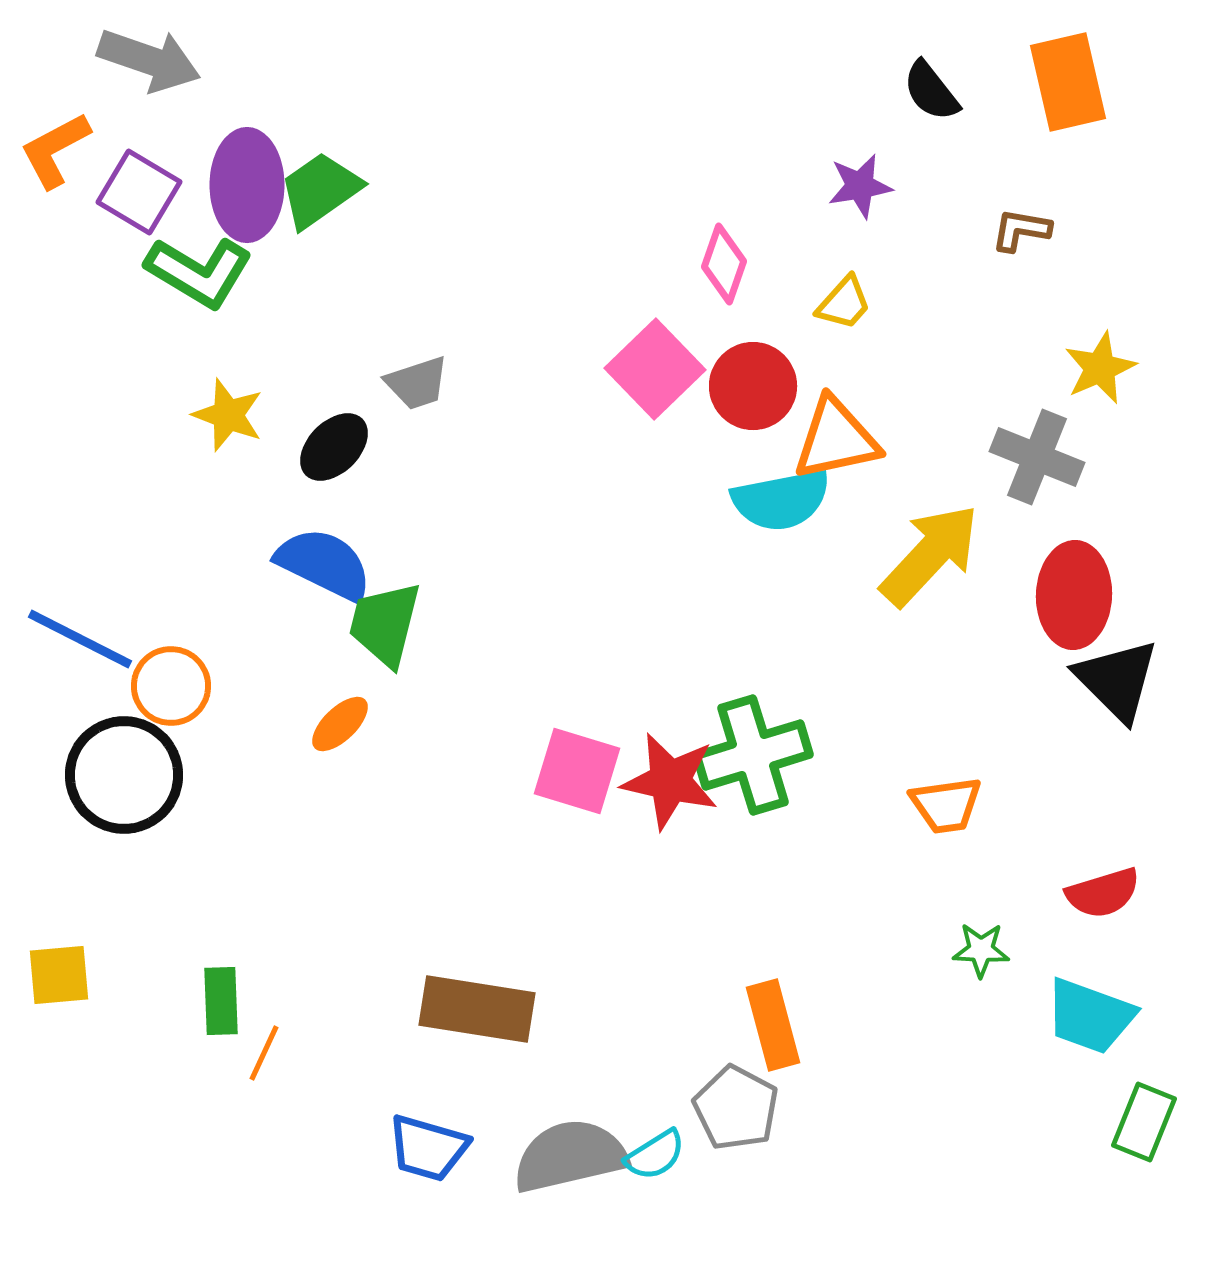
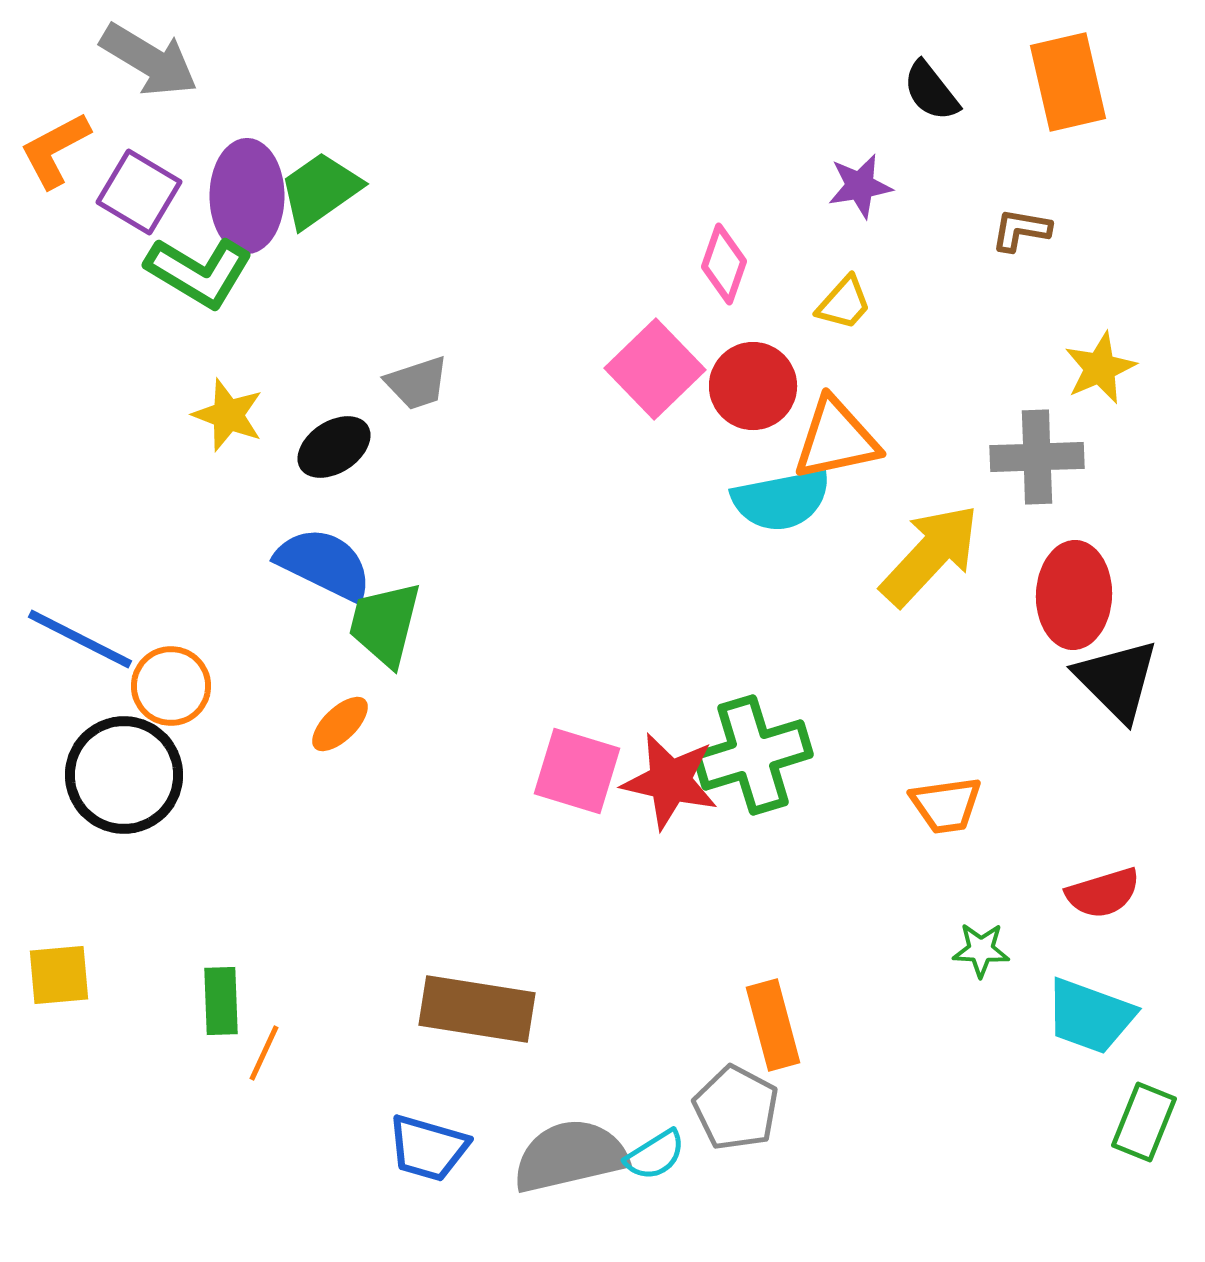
gray arrow at (149, 60): rotated 12 degrees clockwise
purple ellipse at (247, 185): moved 11 px down
black ellipse at (334, 447): rotated 12 degrees clockwise
gray cross at (1037, 457): rotated 24 degrees counterclockwise
